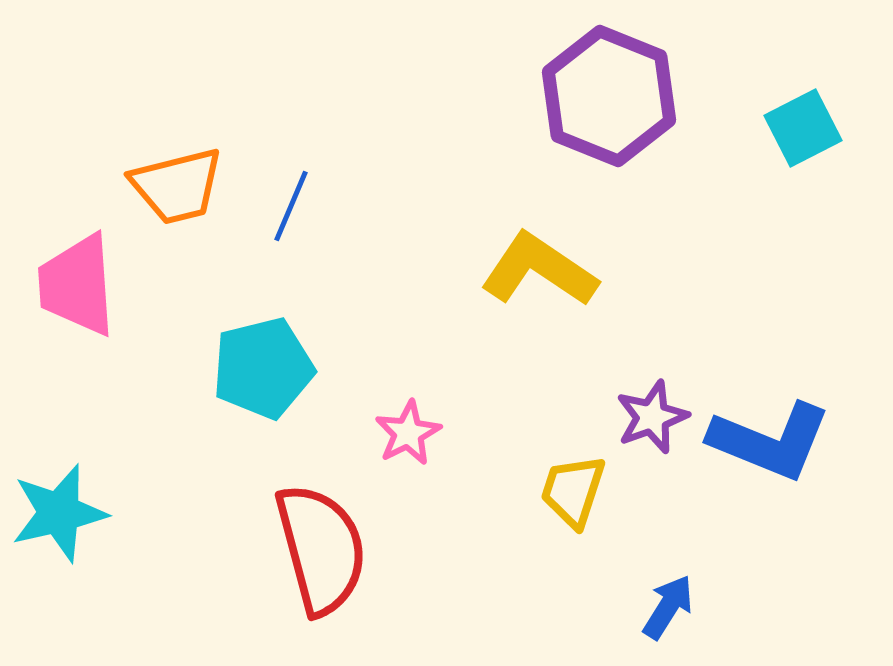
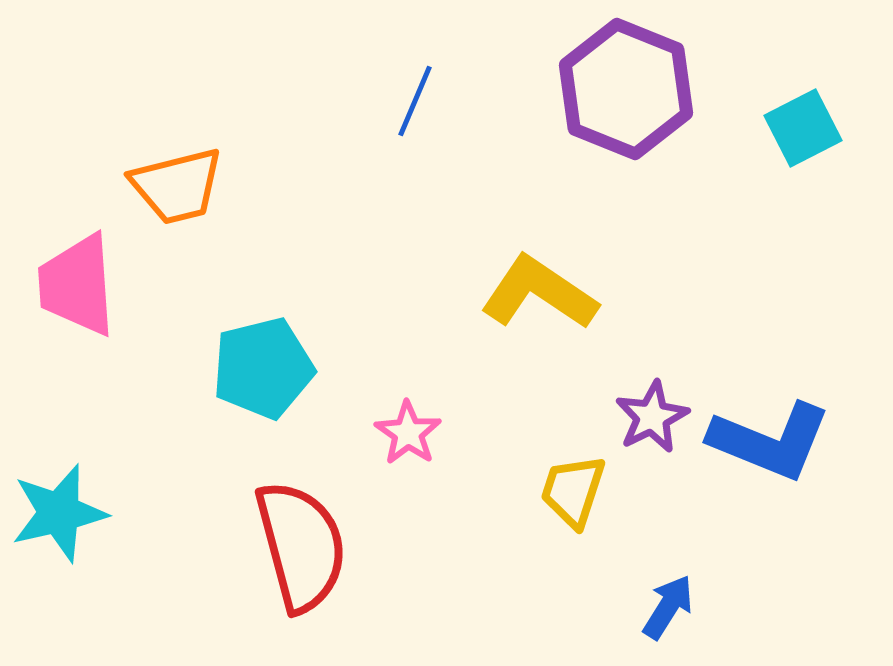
purple hexagon: moved 17 px right, 7 px up
blue line: moved 124 px right, 105 px up
yellow L-shape: moved 23 px down
purple star: rotated 6 degrees counterclockwise
pink star: rotated 10 degrees counterclockwise
red semicircle: moved 20 px left, 3 px up
